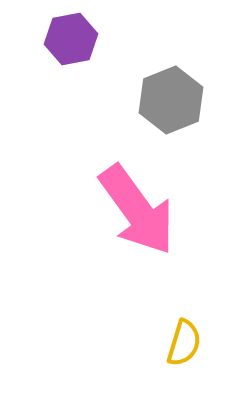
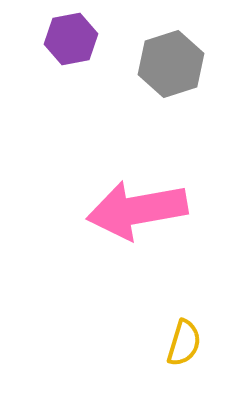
gray hexagon: moved 36 px up; rotated 4 degrees clockwise
pink arrow: rotated 116 degrees clockwise
